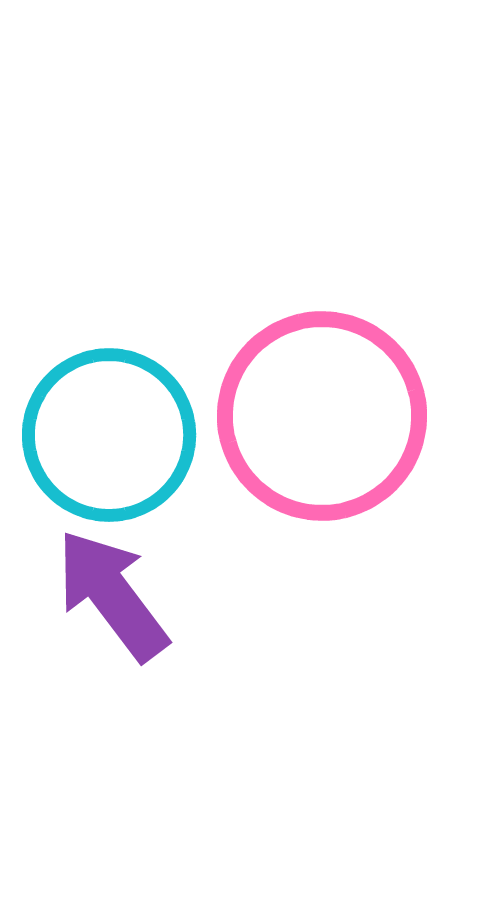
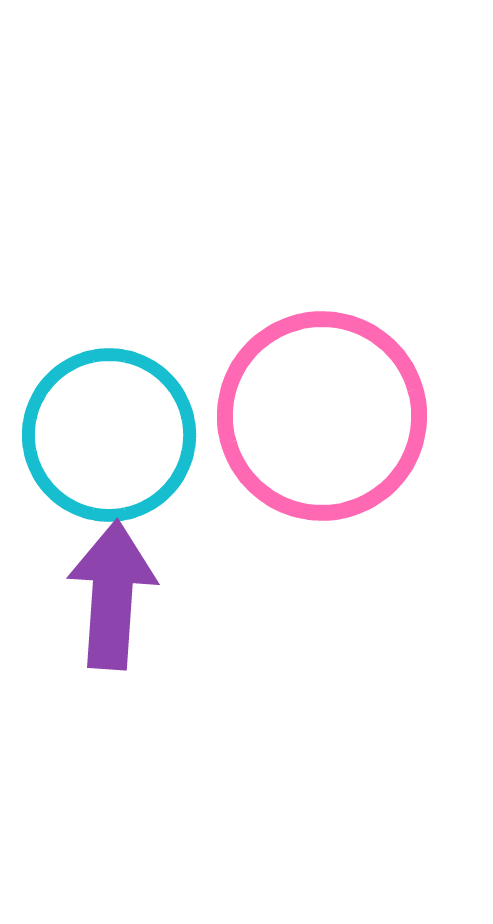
purple arrow: rotated 41 degrees clockwise
